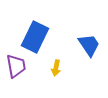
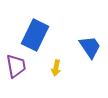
blue rectangle: moved 2 px up
blue trapezoid: moved 1 px right, 2 px down
